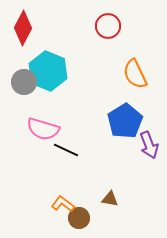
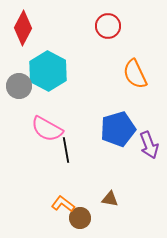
cyan hexagon: rotated 6 degrees clockwise
gray circle: moved 5 px left, 4 px down
blue pentagon: moved 7 px left, 8 px down; rotated 16 degrees clockwise
pink semicircle: moved 4 px right; rotated 12 degrees clockwise
black line: rotated 55 degrees clockwise
brown circle: moved 1 px right
